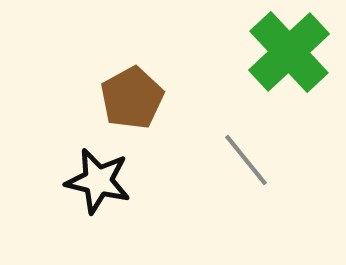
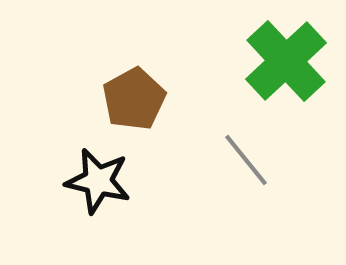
green cross: moved 3 px left, 9 px down
brown pentagon: moved 2 px right, 1 px down
